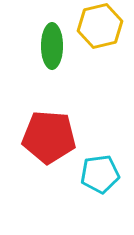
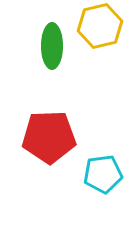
red pentagon: rotated 6 degrees counterclockwise
cyan pentagon: moved 3 px right
